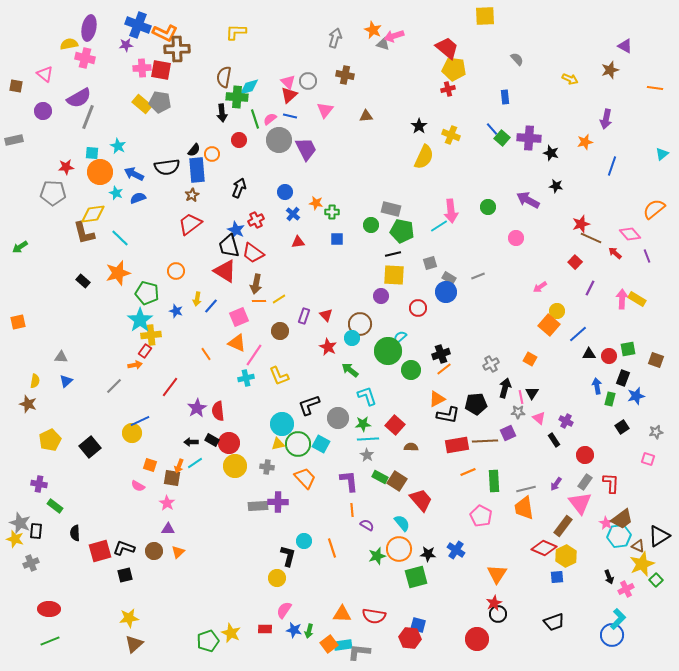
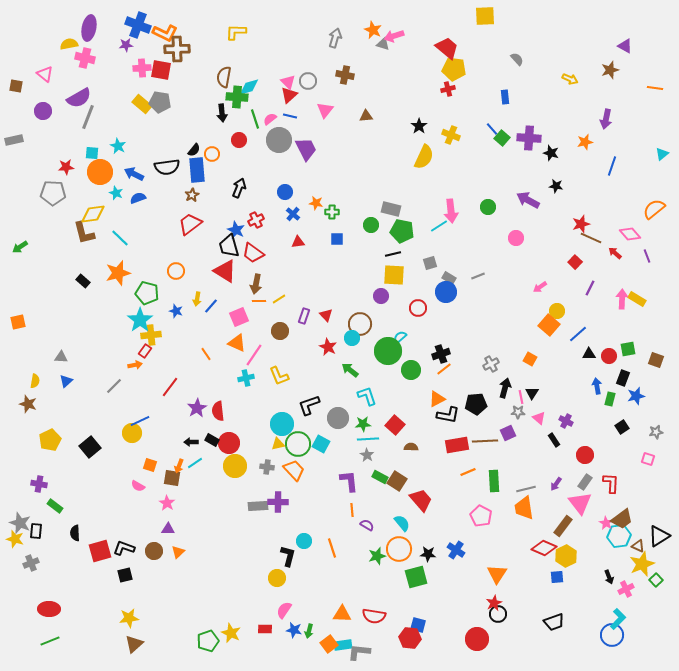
orange trapezoid at (305, 478): moved 11 px left, 8 px up
